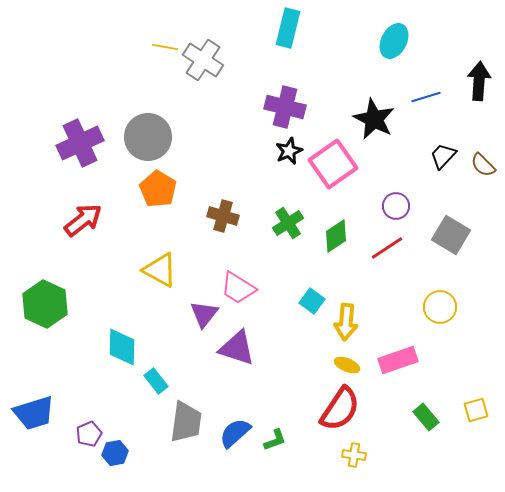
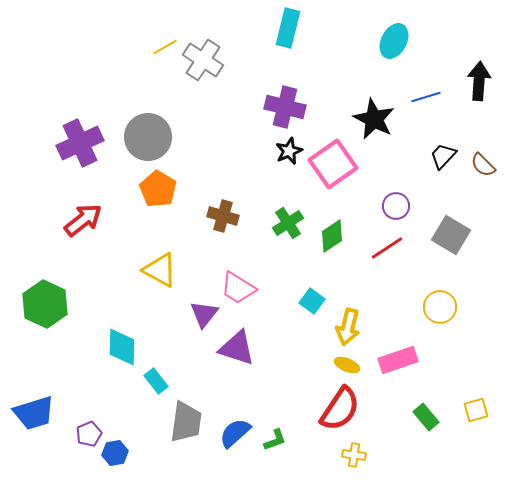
yellow line at (165, 47): rotated 40 degrees counterclockwise
green diamond at (336, 236): moved 4 px left
yellow arrow at (346, 322): moved 2 px right, 5 px down; rotated 9 degrees clockwise
